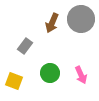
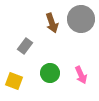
brown arrow: rotated 42 degrees counterclockwise
